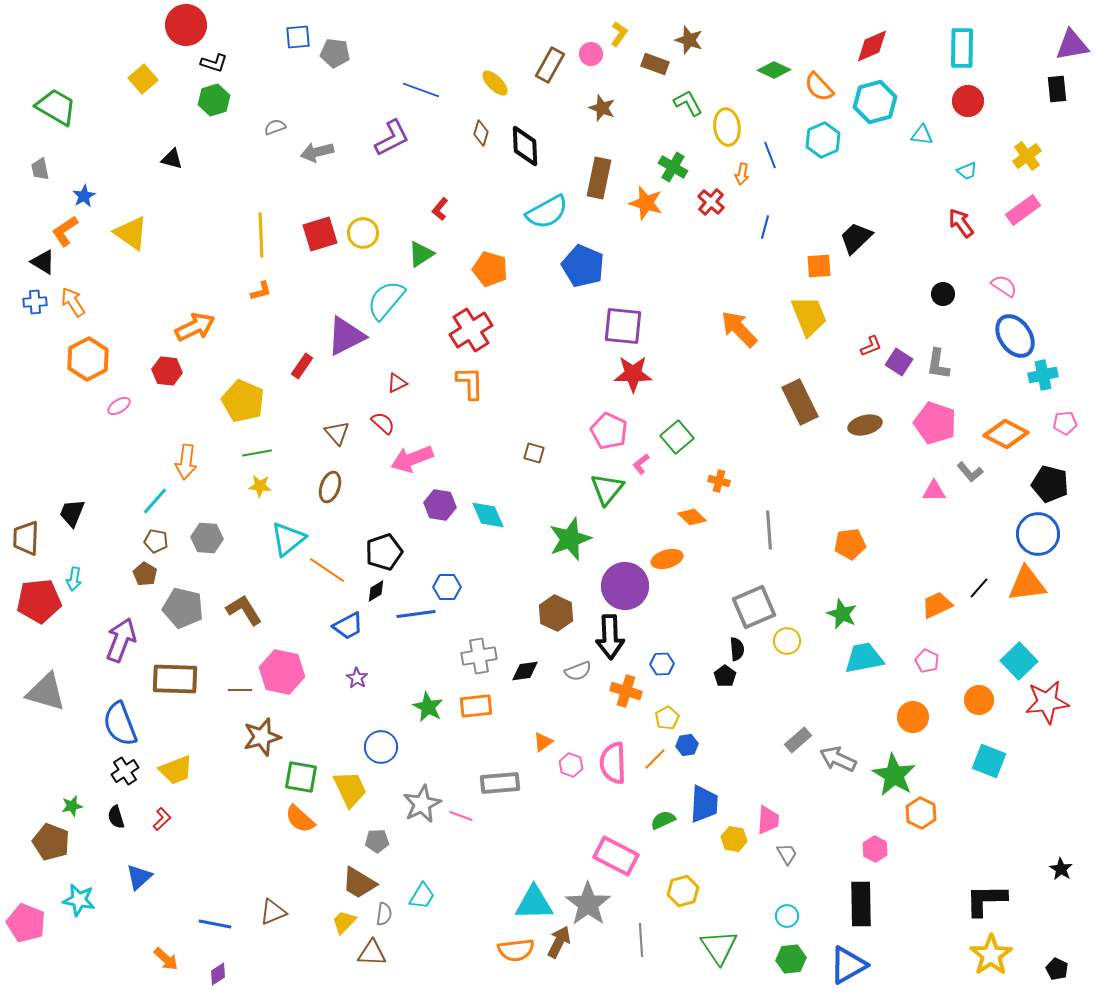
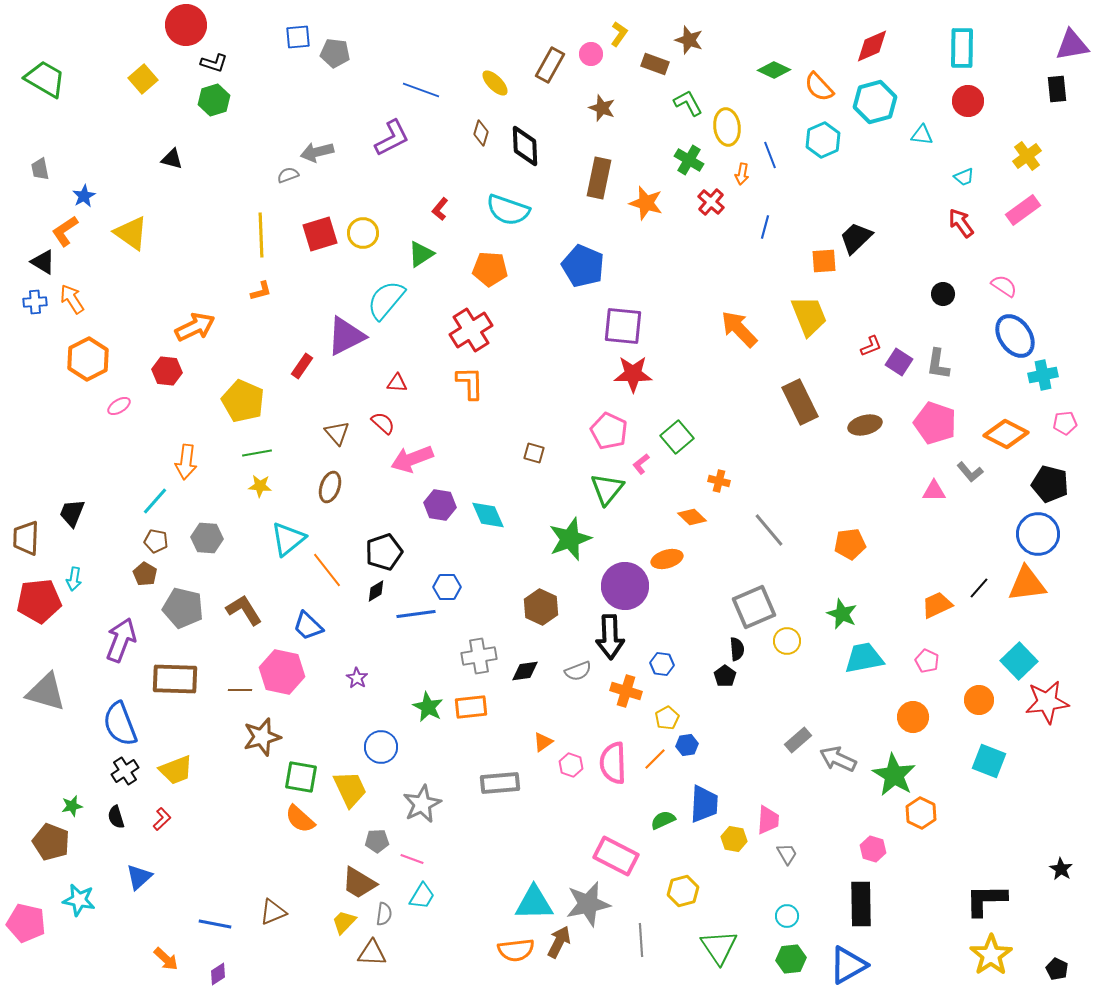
green trapezoid at (56, 107): moved 11 px left, 28 px up
gray semicircle at (275, 127): moved 13 px right, 48 px down
green cross at (673, 167): moved 16 px right, 7 px up
cyan trapezoid at (967, 171): moved 3 px left, 6 px down
cyan semicircle at (547, 212): moved 39 px left, 2 px up; rotated 48 degrees clockwise
orange square at (819, 266): moved 5 px right, 5 px up
orange pentagon at (490, 269): rotated 12 degrees counterclockwise
orange arrow at (73, 302): moved 1 px left, 3 px up
red triangle at (397, 383): rotated 30 degrees clockwise
gray line at (769, 530): rotated 36 degrees counterclockwise
orange line at (327, 570): rotated 18 degrees clockwise
brown hexagon at (556, 613): moved 15 px left, 6 px up
blue trapezoid at (348, 626): moved 40 px left; rotated 72 degrees clockwise
blue hexagon at (662, 664): rotated 10 degrees clockwise
orange rectangle at (476, 706): moved 5 px left, 1 px down
pink line at (461, 816): moved 49 px left, 43 px down
pink hexagon at (875, 849): moved 2 px left; rotated 10 degrees counterclockwise
gray star at (588, 904): rotated 24 degrees clockwise
pink pentagon at (26, 923): rotated 9 degrees counterclockwise
